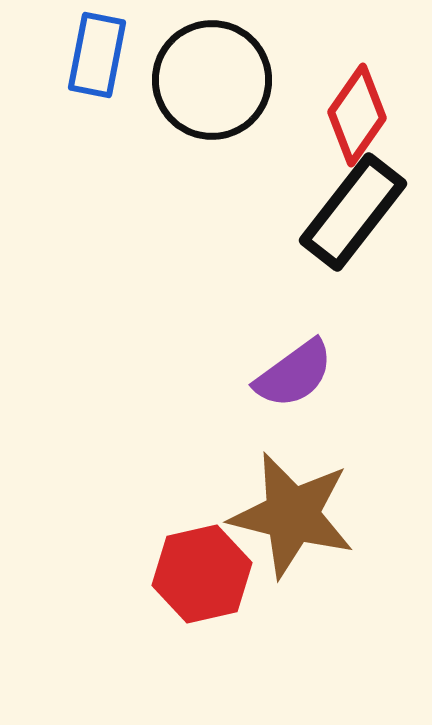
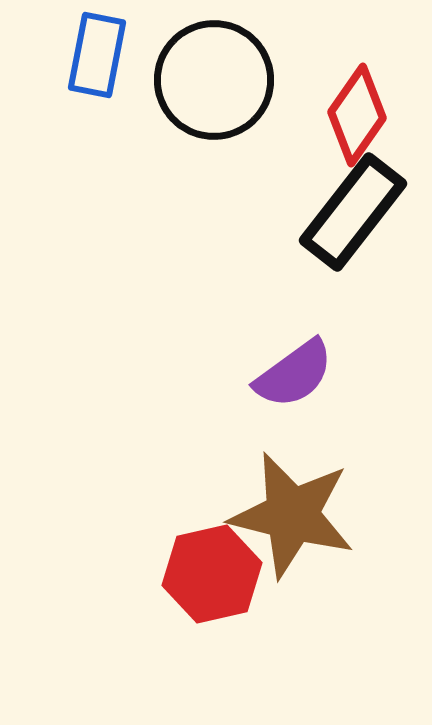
black circle: moved 2 px right
red hexagon: moved 10 px right
